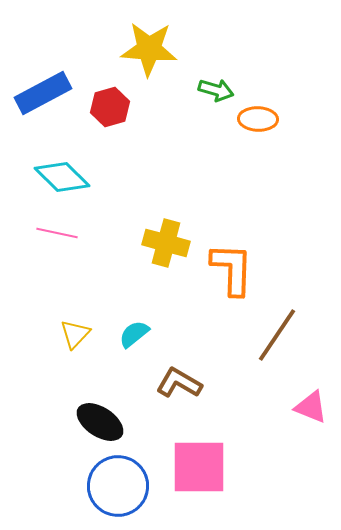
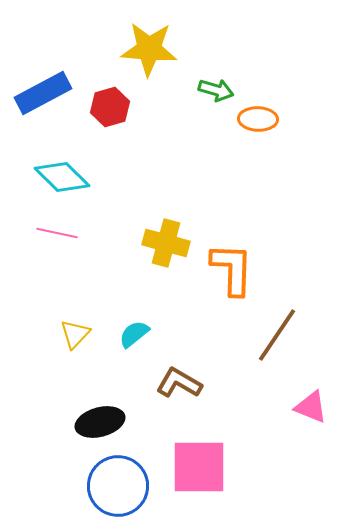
black ellipse: rotated 48 degrees counterclockwise
